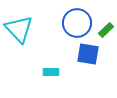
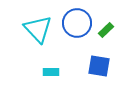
cyan triangle: moved 19 px right
blue square: moved 11 px right, 12 px down
